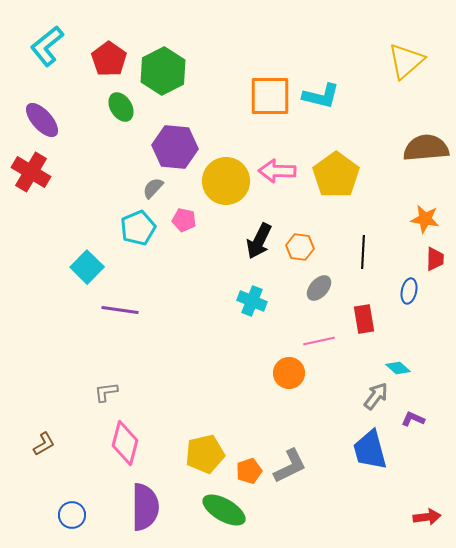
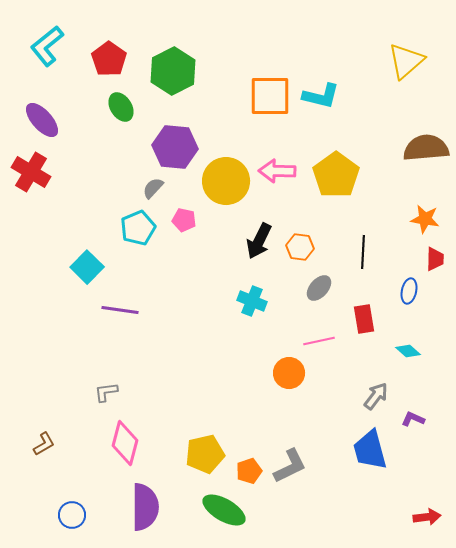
green hexagon at (163, 71): moved 10 px right
cyan diamond at (398, 368): moved 10 px right, 17 px up
